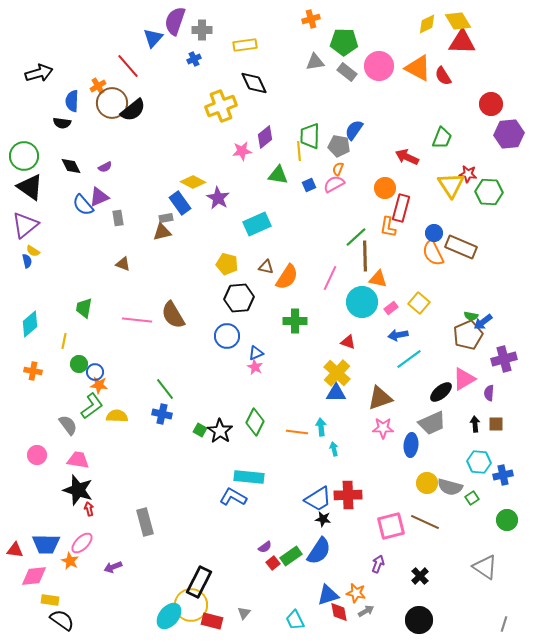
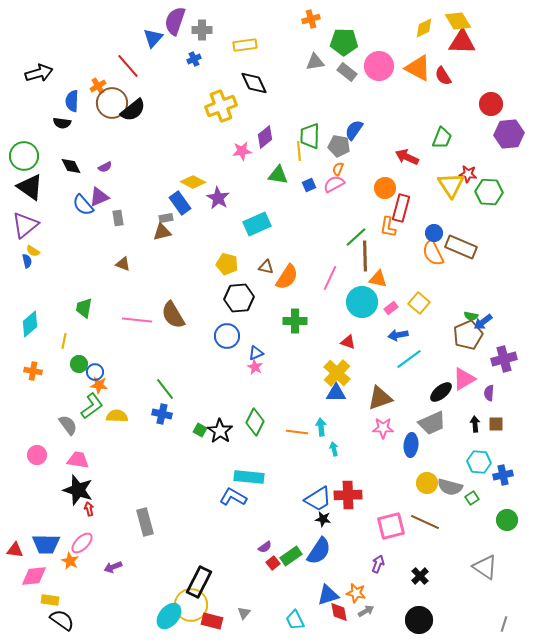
yellow diamond at (427, 24): moved 3 px left, 4 px down
